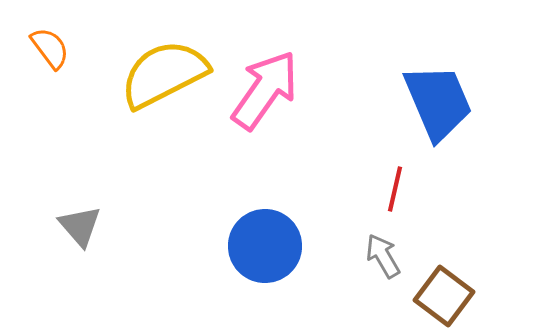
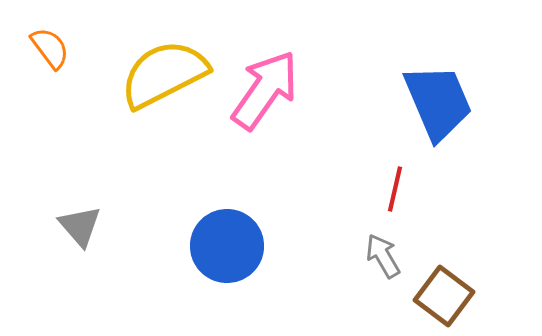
blue circle: moved 38 px left
